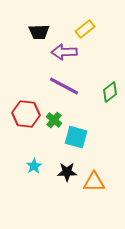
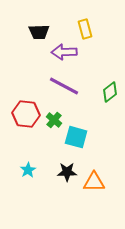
yellow rectangle: rotated 66 degrees counterclockwise
cyan star: moved 6 px left, 4 px down
